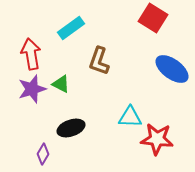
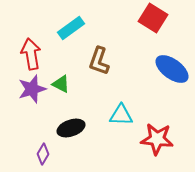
cyan triangle: moved 9 px left, 2 px up
